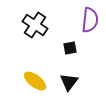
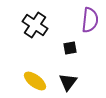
black triangle: moved 1 px left
